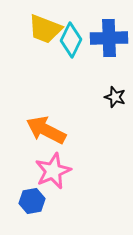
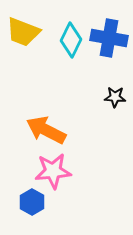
yellow trapezoid: moved 22 px left, 3 px down
blue cross: rotated 12 degrees clockwise
black star: rotated 15 degrees counterclockwise
pink star: rotated 18 degrees clockwise
blue hexagon: moved 1 px down; rotated 20 degrees counterclockwise
